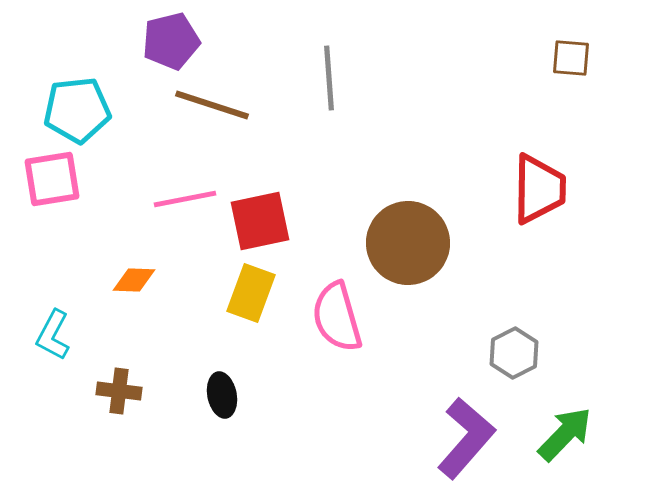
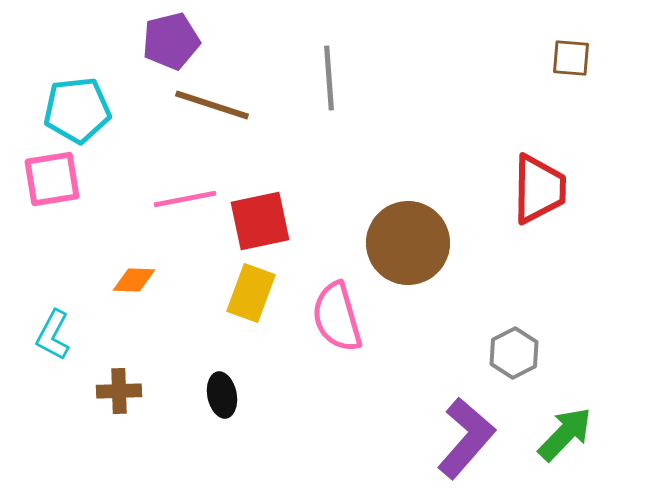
brown cross: rotated 9 degrees counterclockwise
